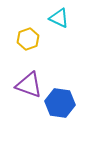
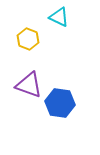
cyan triangle: moved 1 px up
yellow hexagon: rotated 20 degrees counterclockwise
